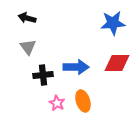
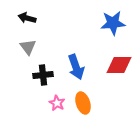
red diamond: moved 2 px right, 2 px down
blue arrow: rotated 70 degrees clockwise
orange ellipse: moved 2 px down
